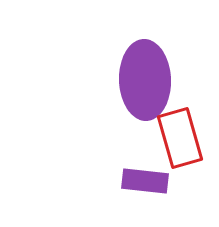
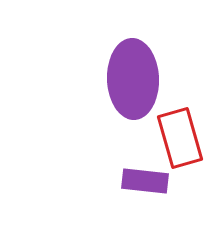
purple ellipse: moved 12 px left, 1 px up
